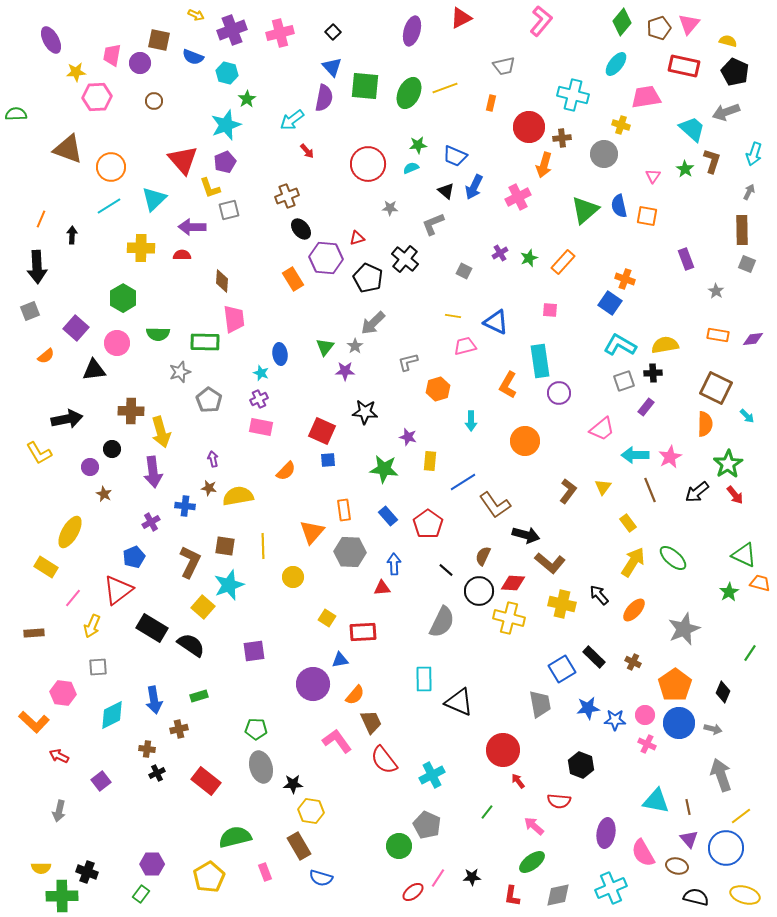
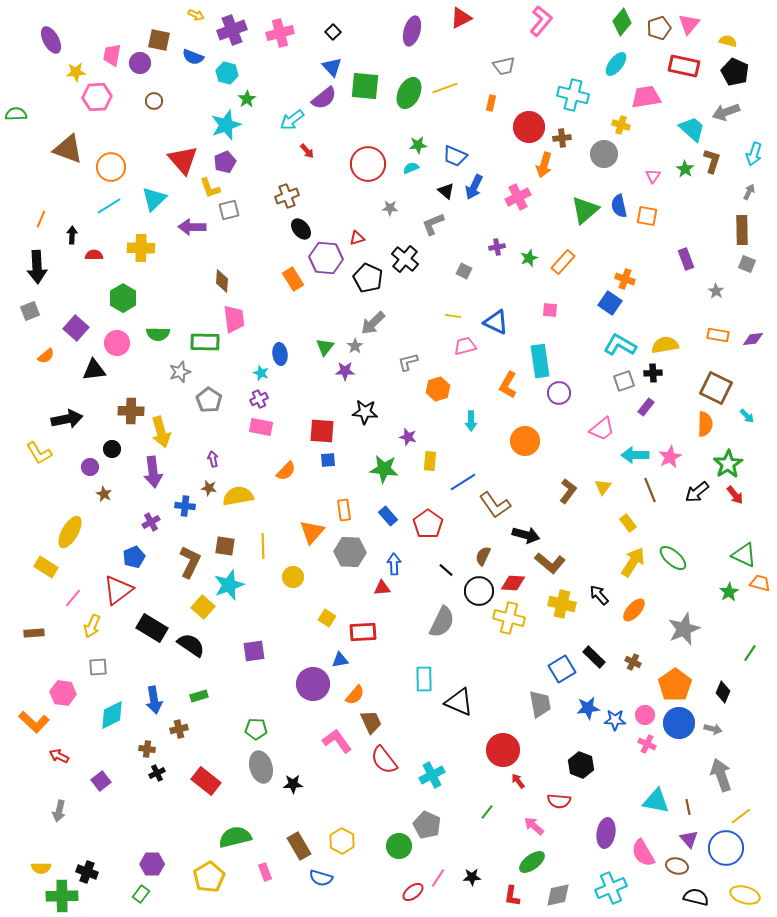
purple semicircle at (324, 98): rotated 40 degrees clockwise
purple cross at (500, 253): moved 3 px left, 6 px up; rotated 21 degrees clockwise
red semicircle at (182, 255): moved 88 px left
red square at (322, 431): rotated 20 degrees counterclockwise
yellow hexagon at (311, 811): moved 31 px right, 30 px down; rotated 20 degrees clockwise
